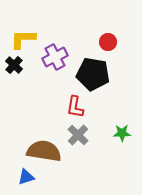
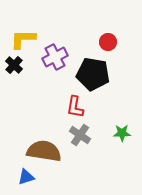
gray cross: moved 2 px right; rotated 10 degrees counterclockwise
